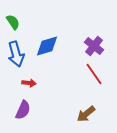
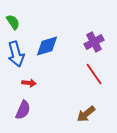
purple cross: moved 4 px up; rotated 24 degrees clockwise
